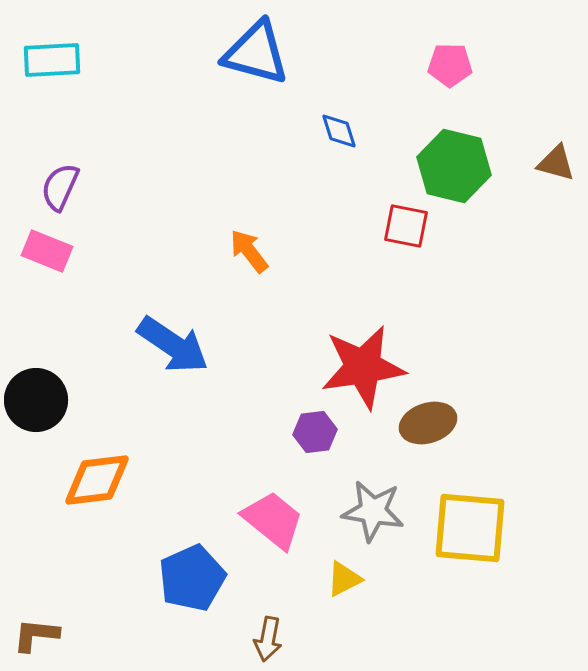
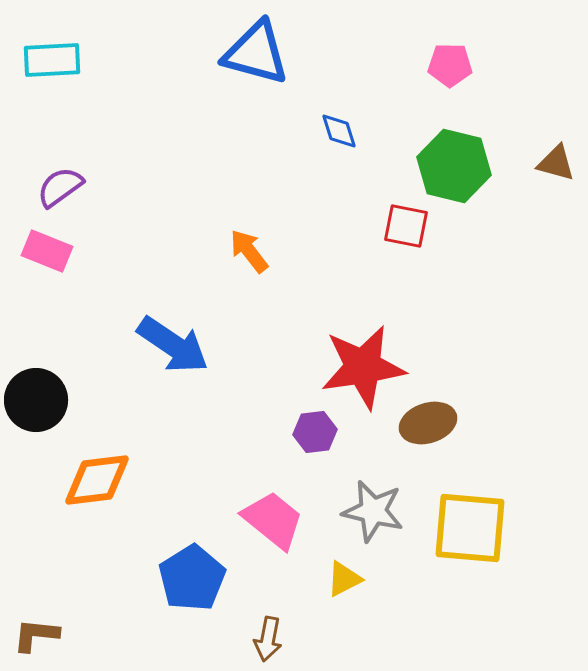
purple semicircle: rotated 30 degrees clockwise
gray star: rotated 4 degrees clockwise
blue pentagon: rotated 8 degrees counterclockwise
